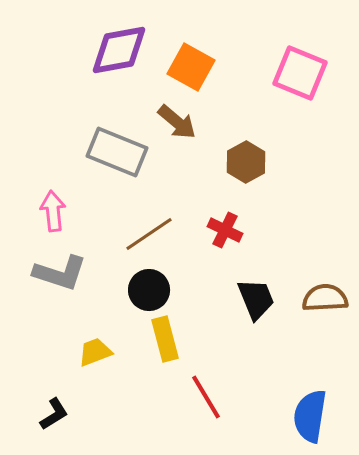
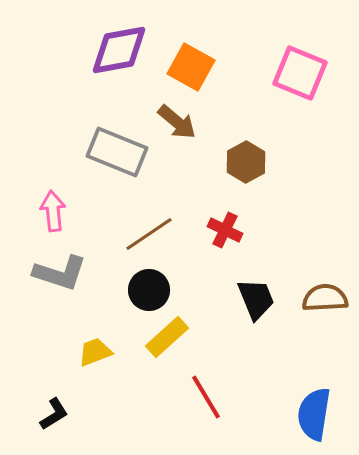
yellow rectangle: moved 2 px right, 2 px up; rotated 63 degrees clockwise
blue semicircle: moved 4 px right, 2 px up
